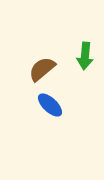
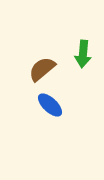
green arrow: moved 2 px left, 2 px up
